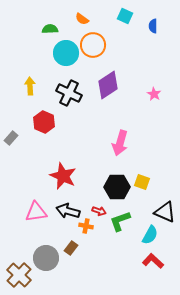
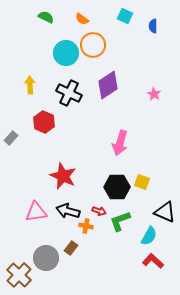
green semicircle: moved 4 px left, 12 px up; rotated 28 degrees clockwise
yellow arrow: moved 1 px up
cyan semicircle: moved 1 px left, 1 px down
